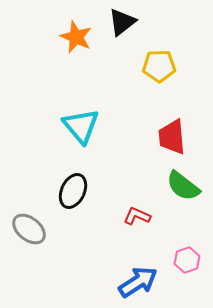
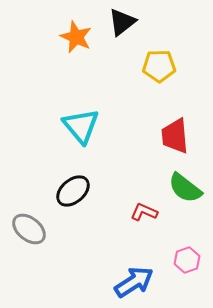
red trapezoid: moved 3 px right, 1 px up
green semicircle: moved 2 px right, 2 px down
black ellipse: rotated 24 degrees clockwise
red L-shape: moved 7 px right, 4 px up
blue arrow: moved 4 px left
